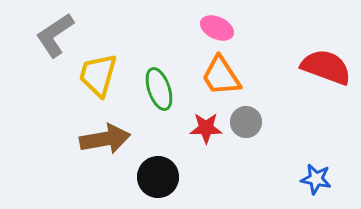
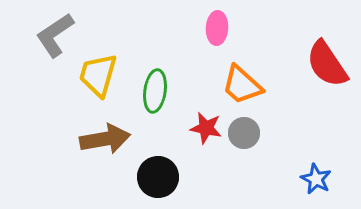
pink ellipse: rotated 68 degrees clockwise
red semicircle: moved 1 px right, 3 px up; rotated 144 degrees counterclockwise
orange trapezoid: moved 21 px right, 9 px down; rotated 15 degrees counterclockwise
green ellipse: moved 4 px left, 2 px down; rotated 27 degrees clockwise
gray circle: moved 2 px left, 11 px down
red star: rotated 12 degrees clockwise
blue star: rotated 16 degrees clockwise
